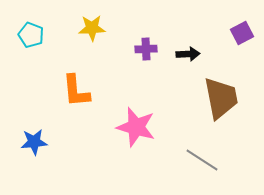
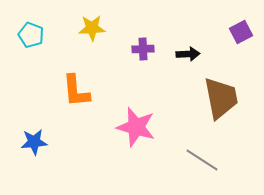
purple square: moved 1 px left, 1 px up
purple cross: moved 3 px left
